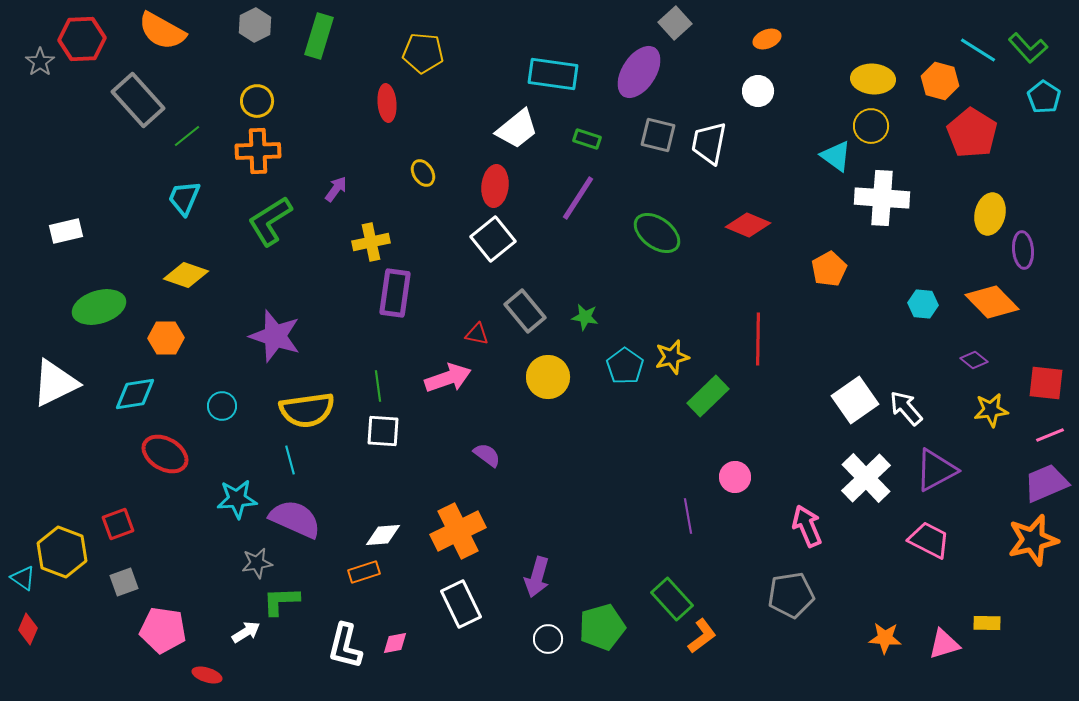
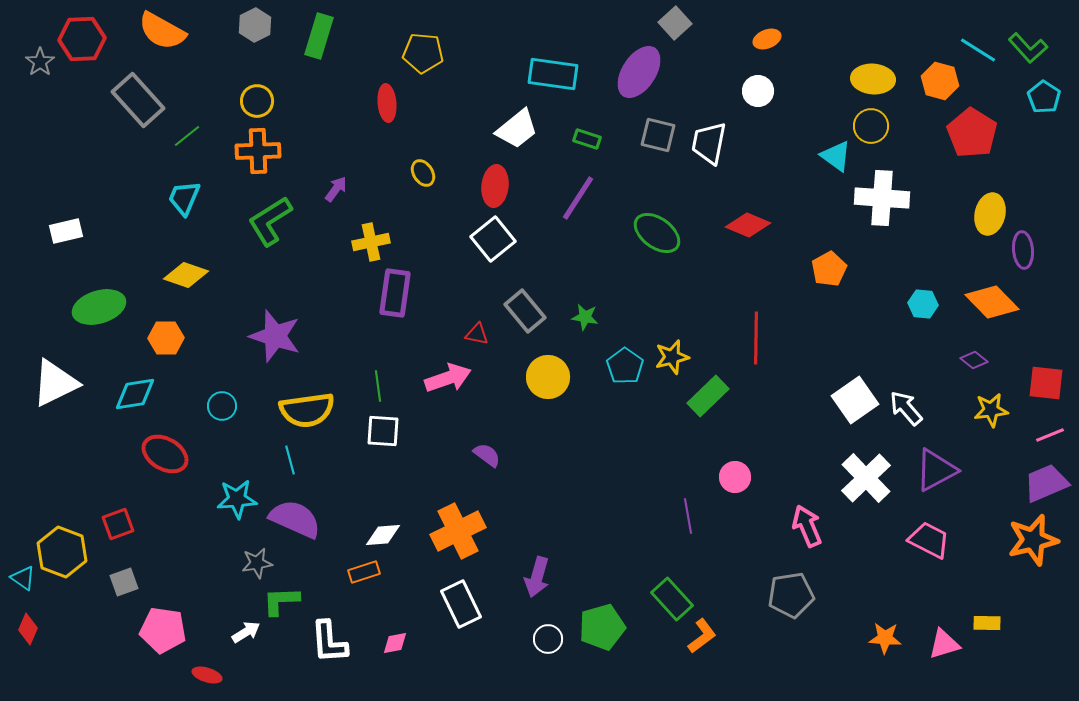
red line at (758, 339): moved 2 px left, 1 px up
white L-shape at (345, 646): moved 16 px left, 4 px up; rotated 18 degrees counterclockwise
